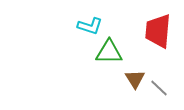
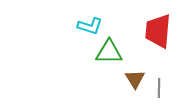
gray line: rotated 48 degrees clockwise
